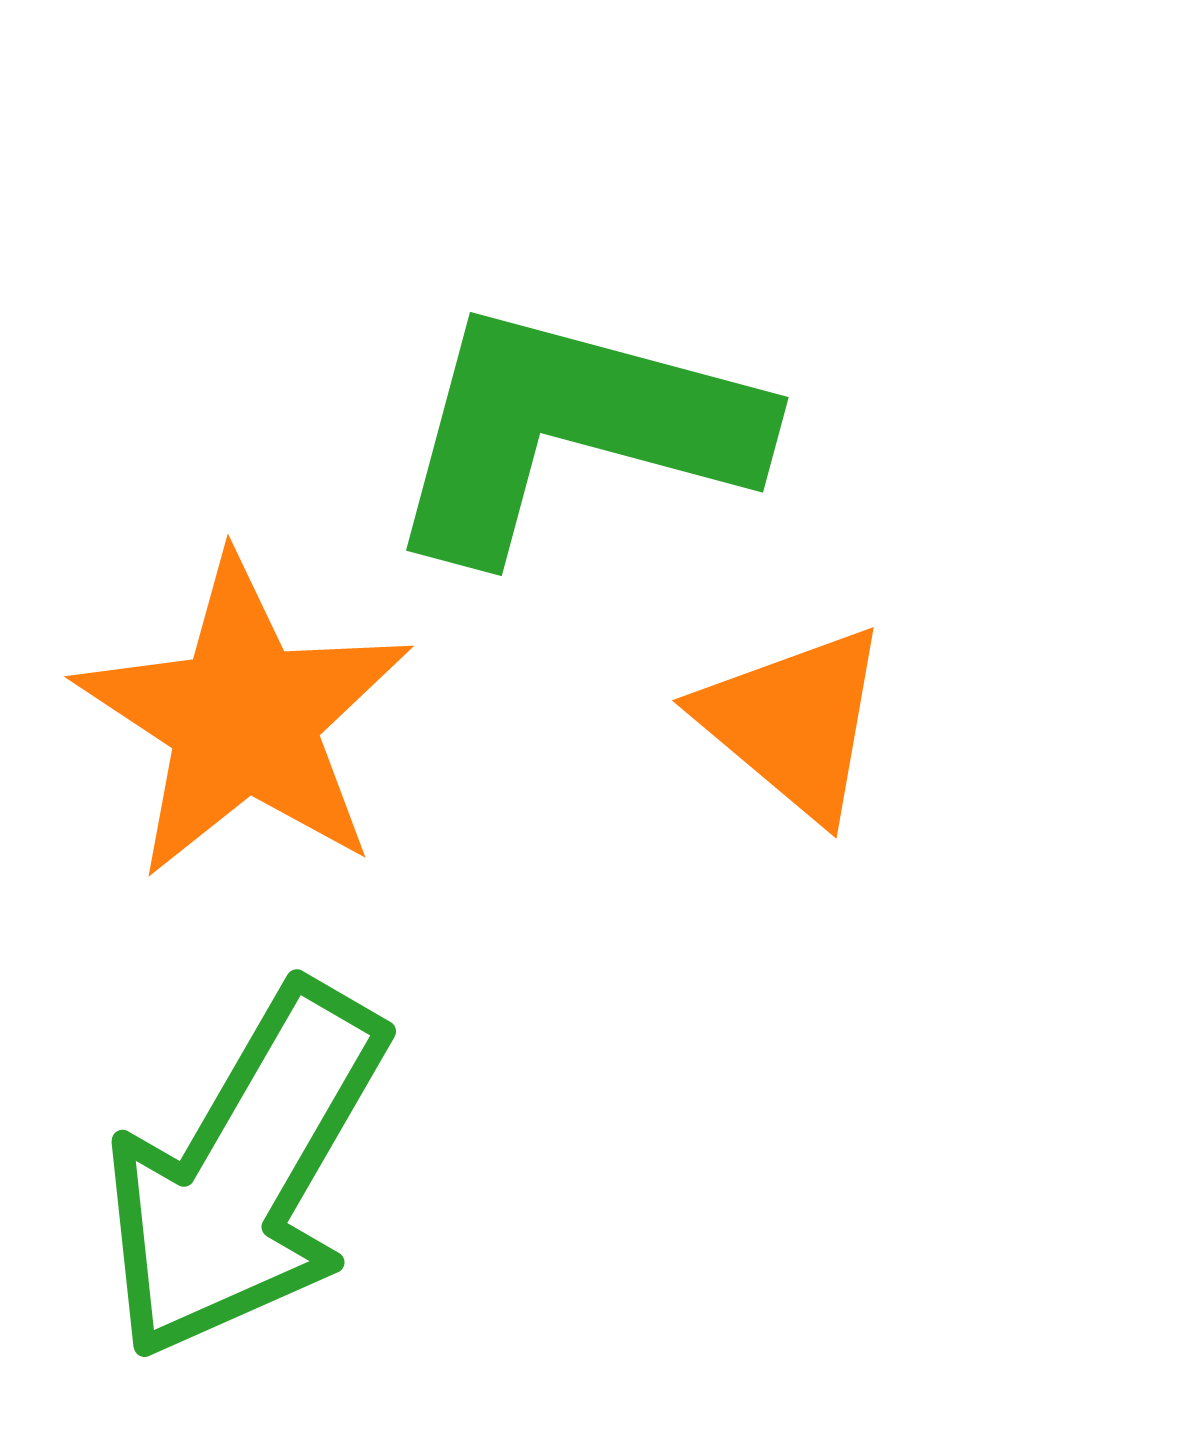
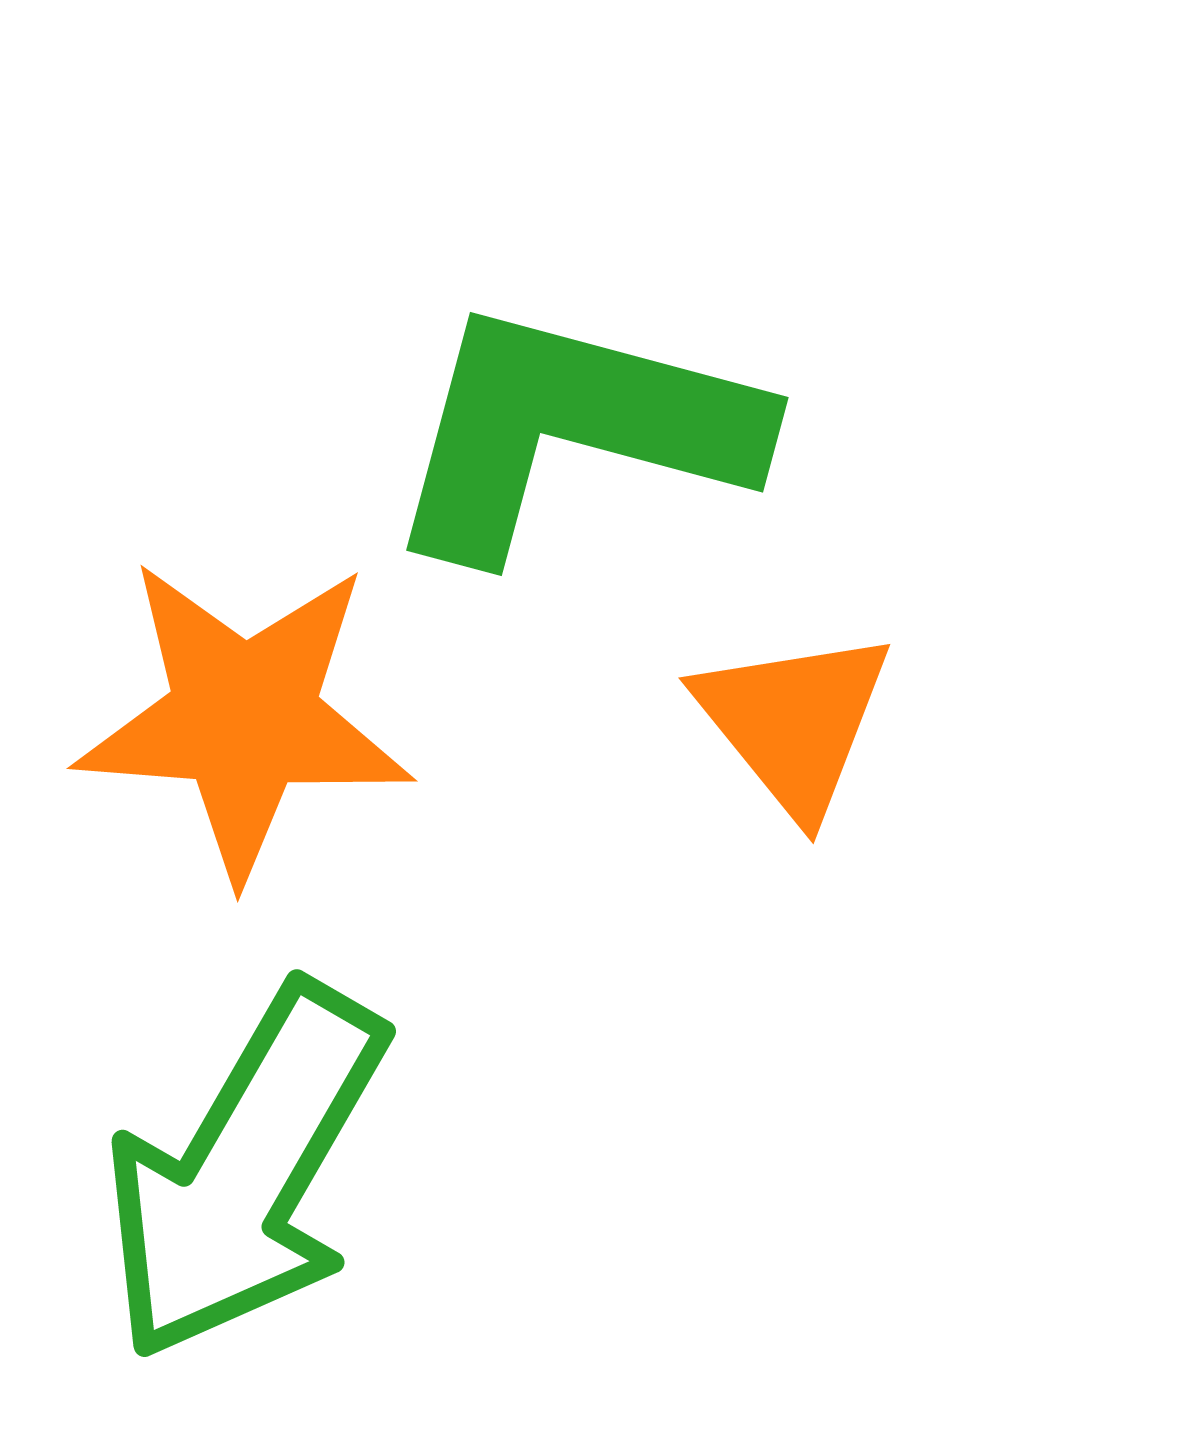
orange star: rotated 29 degrees counterclockwise
orange triangle: rotated 11 degrees clockwise
